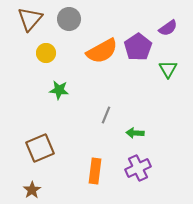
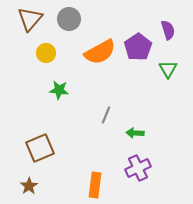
purple semicircle: moved 2 px down; rotated 72 degrees counterclockwise
orange semicircle: moved 2 px left, 1 px down
orange rectangle: moved 14 px down
brown star: moved 3 px left, 4 px up
